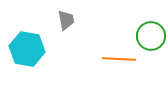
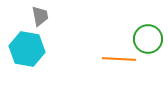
gray trapezoid: moved 26 px left, 4 px up
green circle: moved 3 px left, 3 px down
